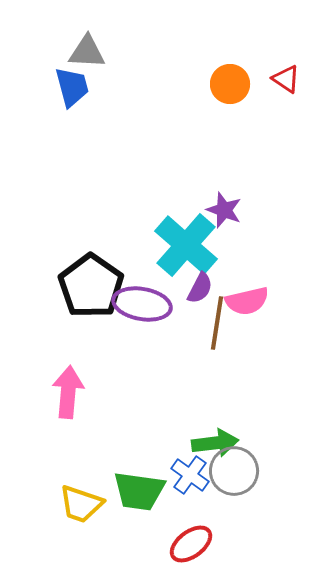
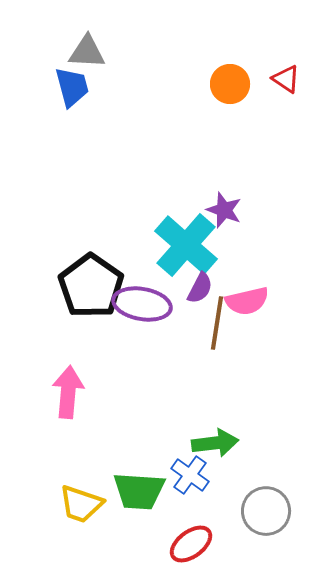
gray circle: moved 32 px right, 40 px down
green trapezoid: rotated 4 degrees counterclockwise
